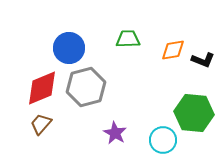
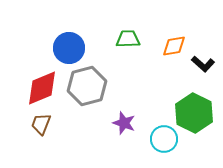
orange diamond: moved 1 px right, 4 px up
black L-shape: moved 4 px down; rotated 20 degrees clockwise
gray hexagon: moved 1 px right, 1 px up
green hexagon: rotated 21 degrees clockwise
brown trapezoid: rotated 20 degrees counterclockwise
purple star: moved 9 px right, 10 px up; rotated 10 degrees counterclockwise
cyan circle: moved 1 px right, 1 px up
